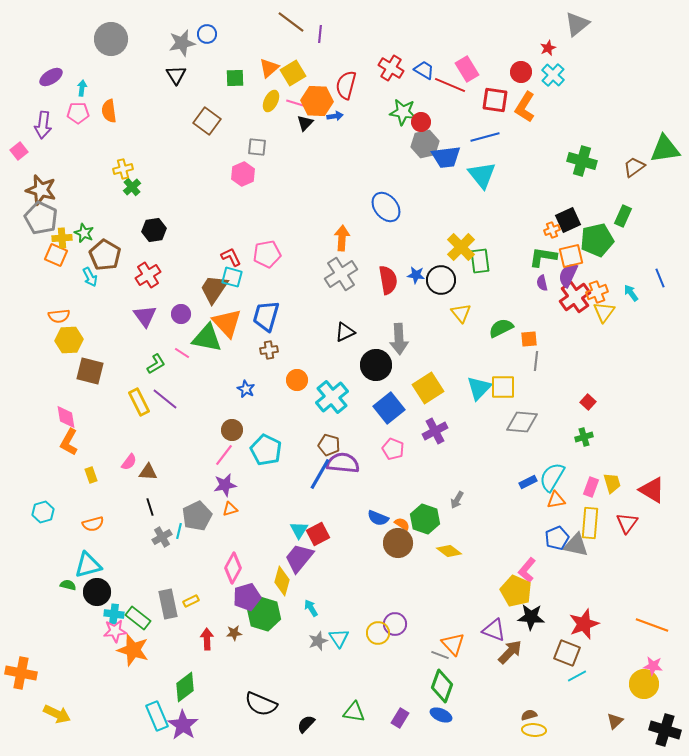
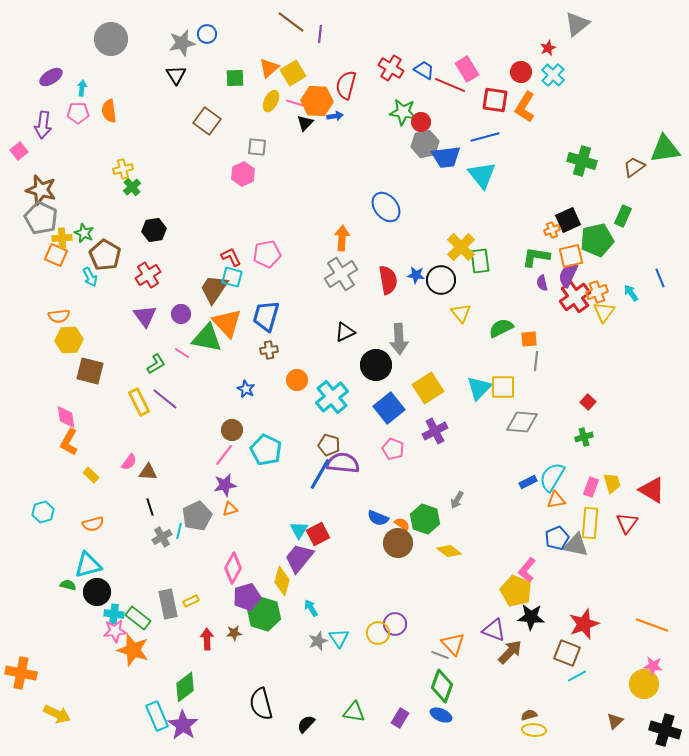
green L-shape at (543, 257): moved 7 px left
yellow rectangle at (91, 475): rotated 28 degrees counterclockwise
black semicircle at (261, 704): rotated 52 degrees clockwise
